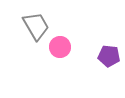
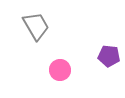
pink circle: moved 23 px down
